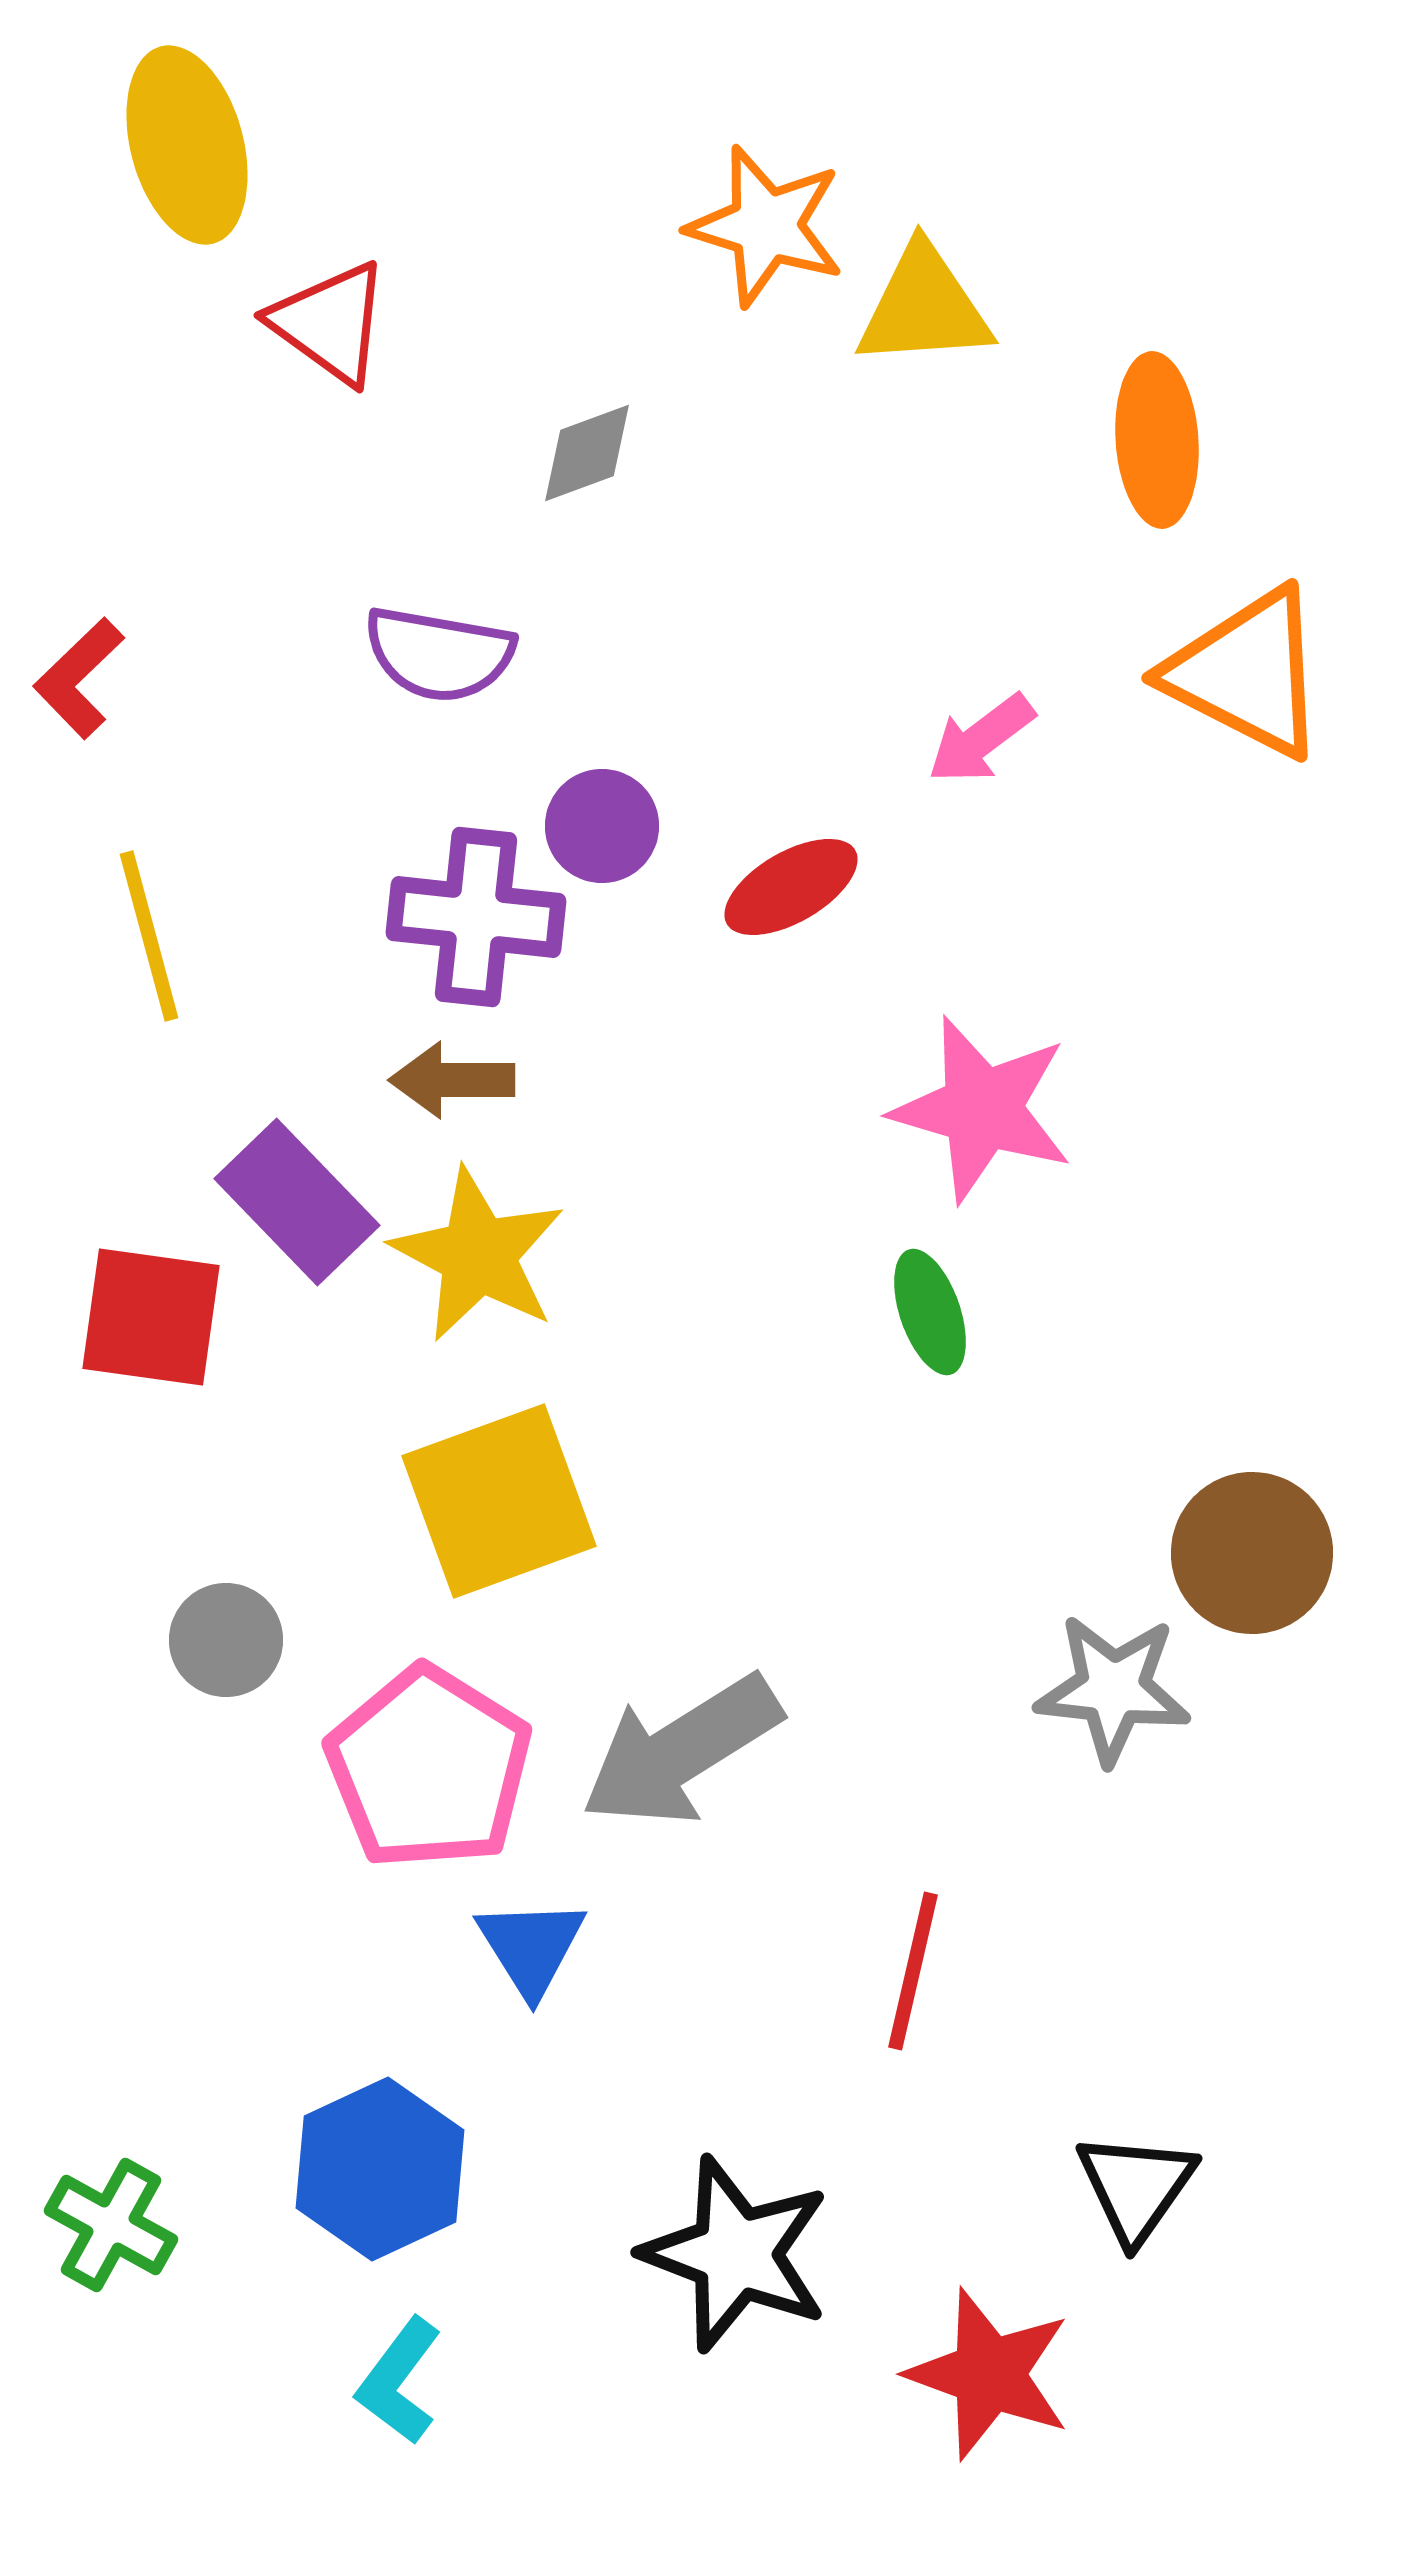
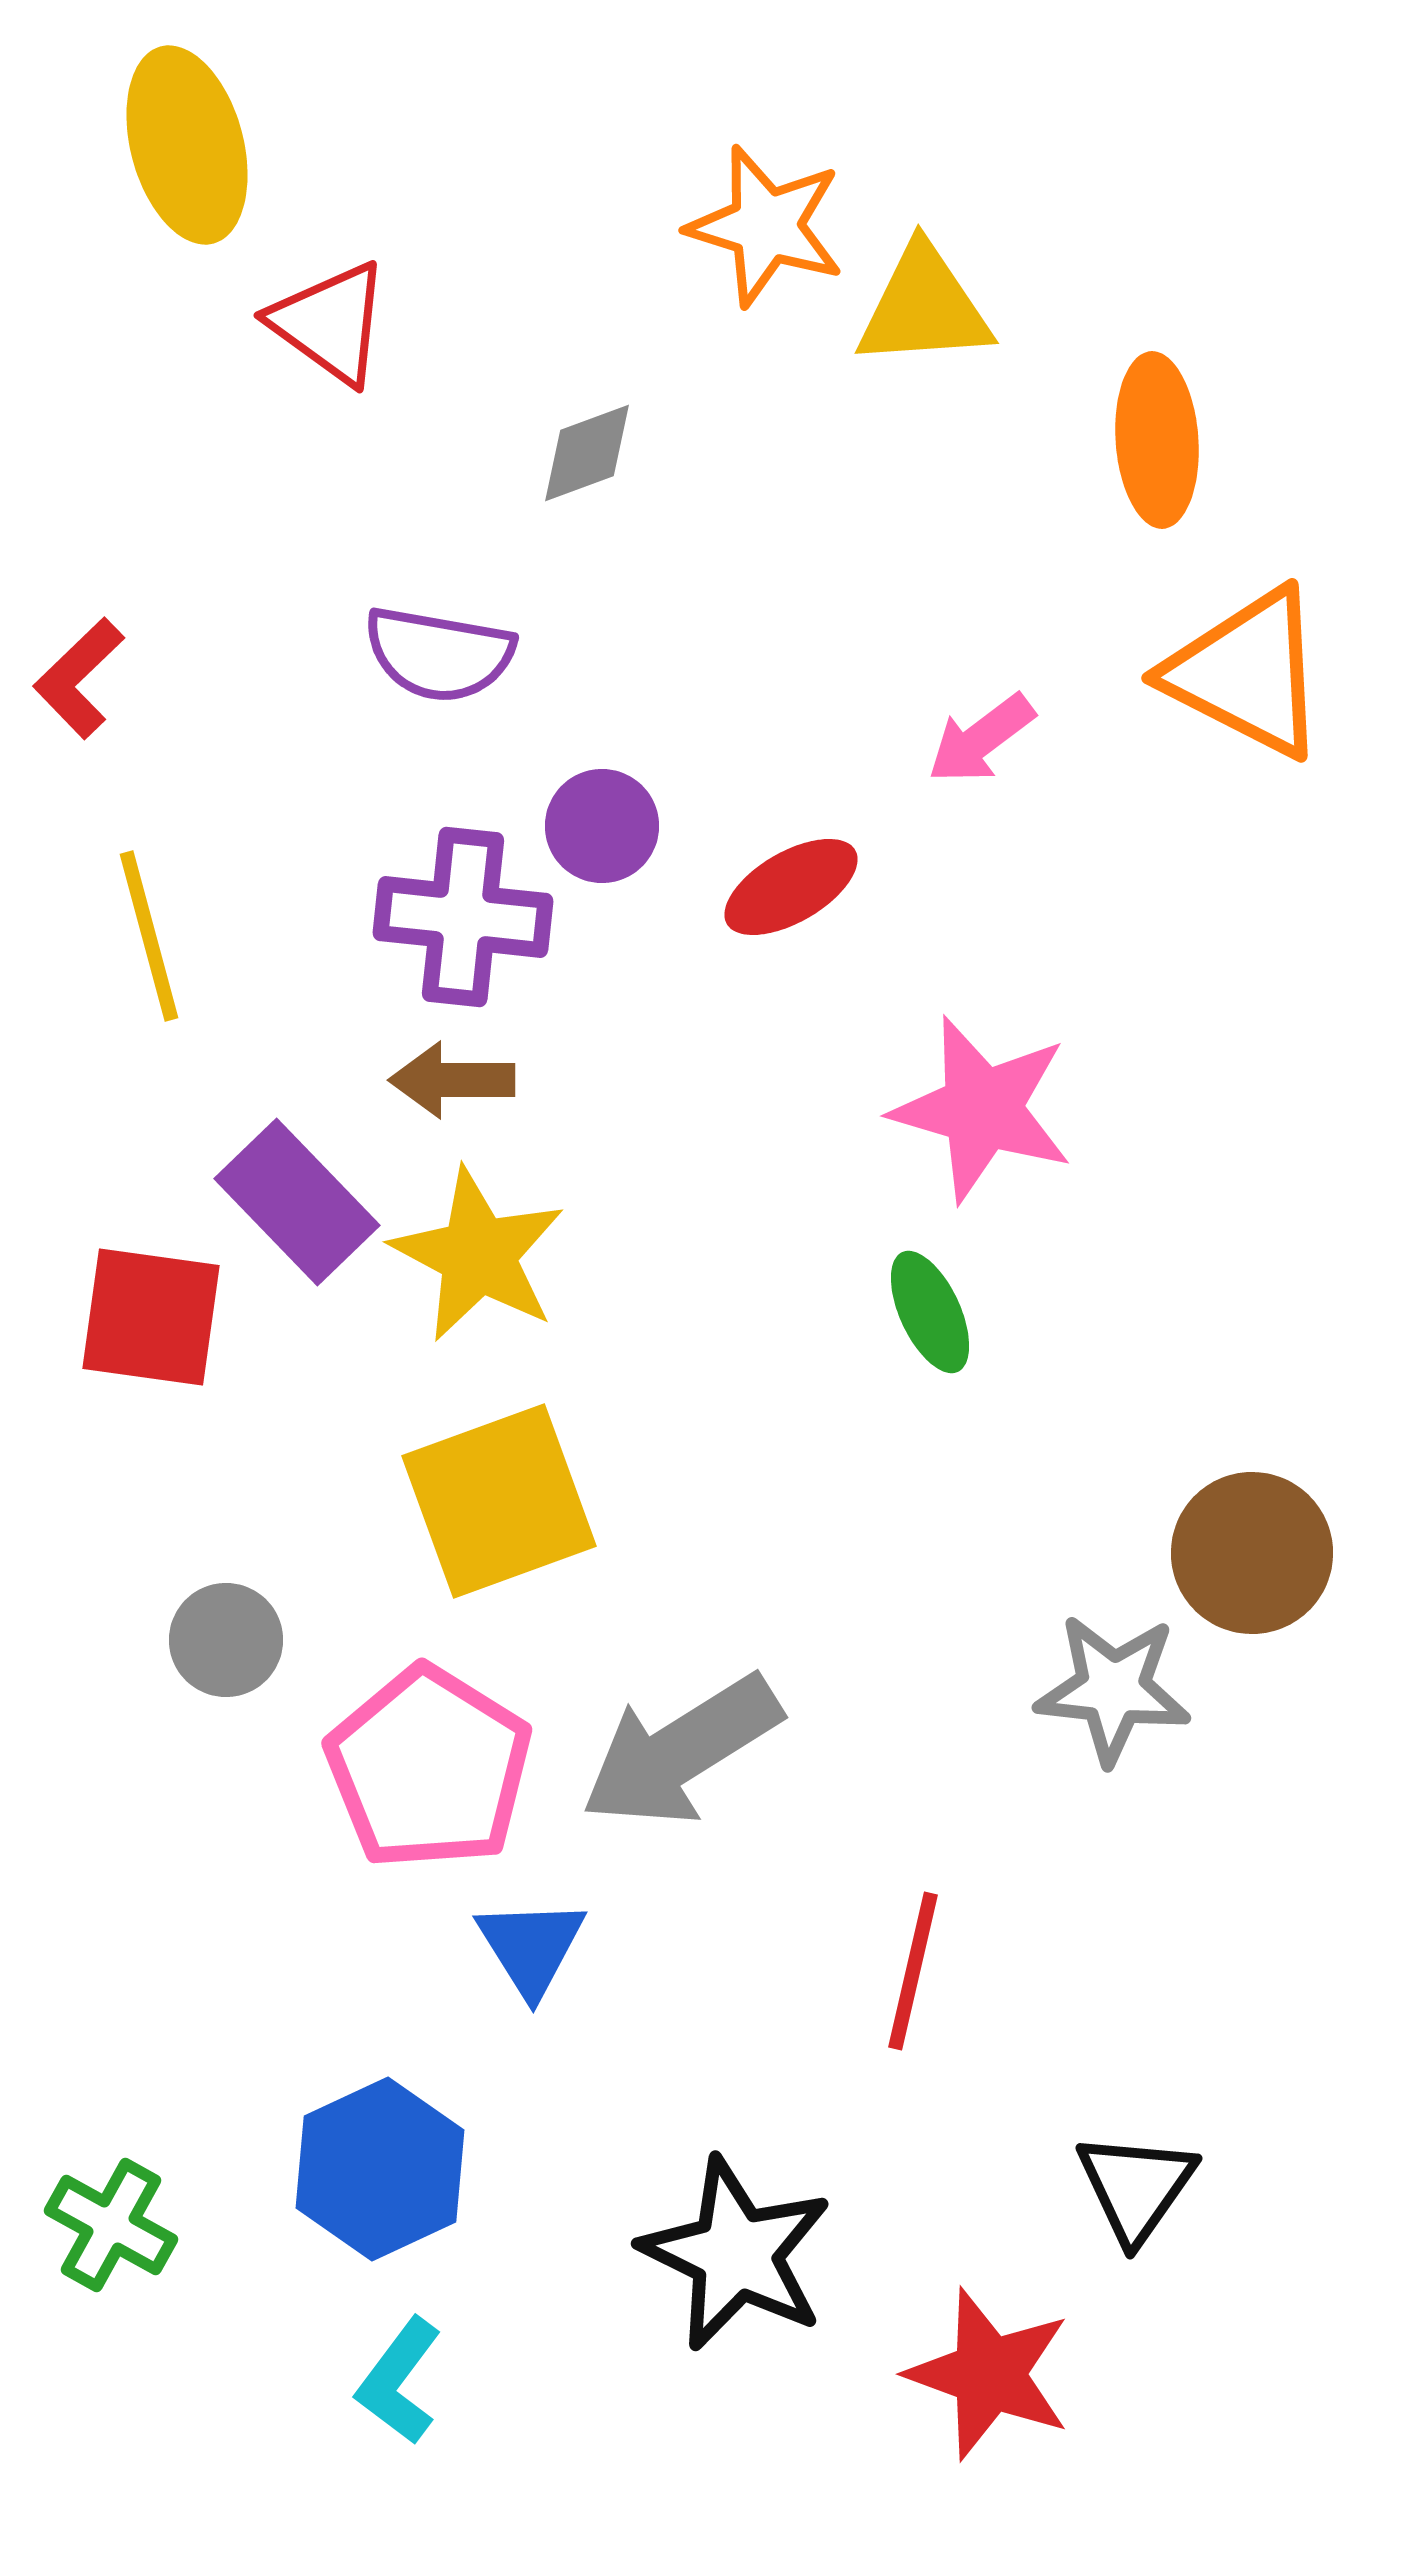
purple cross: moved 13 px left
green ellipse: rotated 6 degrees counterclockwise
black star: rotated 5 degrees clockwise
